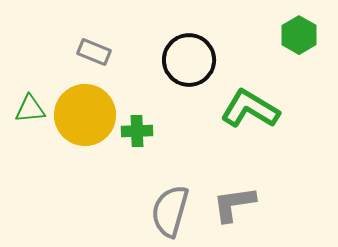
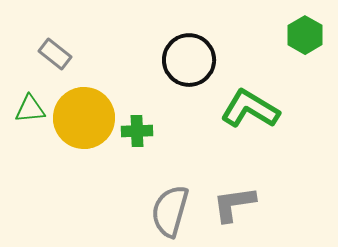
green hexagon: moved 6 px right
gray rectangle: moved 39 px left, 2 px down; rotated 16 degrees clockwise
yellow circle: moved 1 px left, 3 px down
